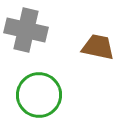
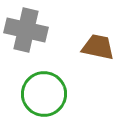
green circle: moved 5 px right, 1 px up
